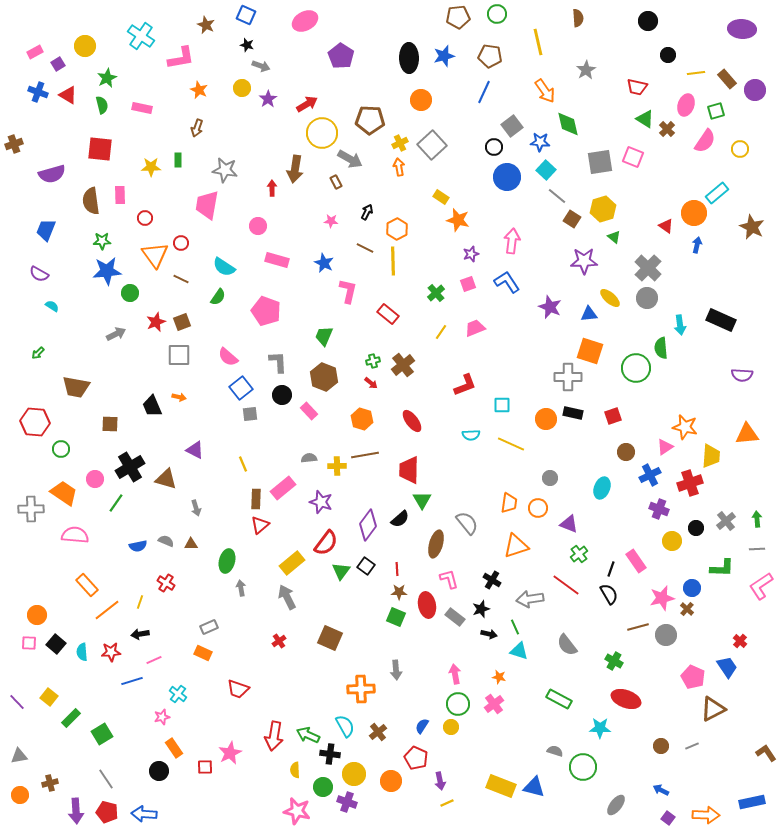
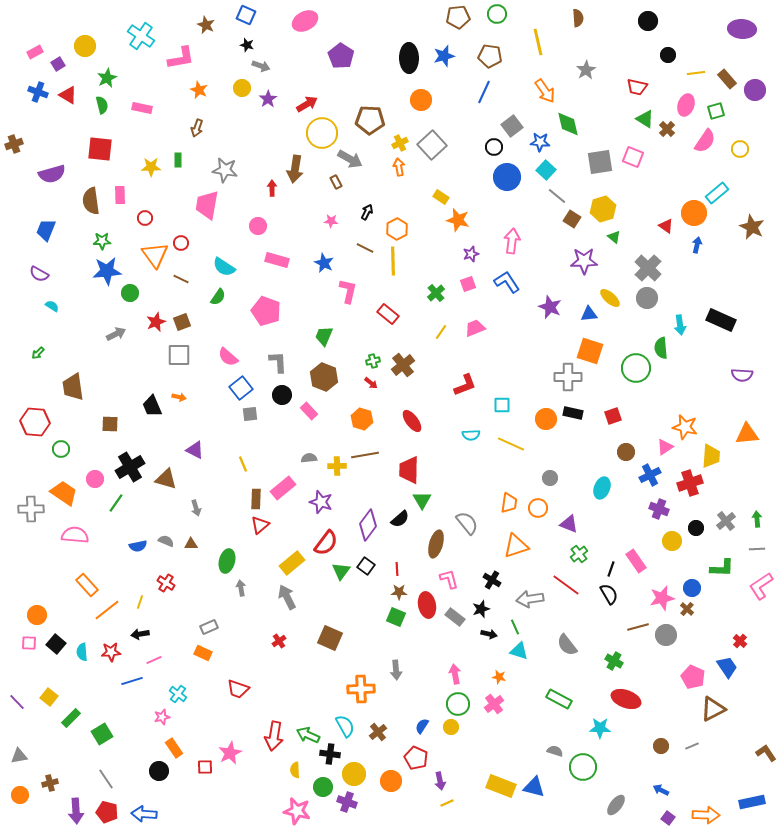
brown trapezoid at (76, 387): moved 3 px left; rotated 72 degrees clockwise
